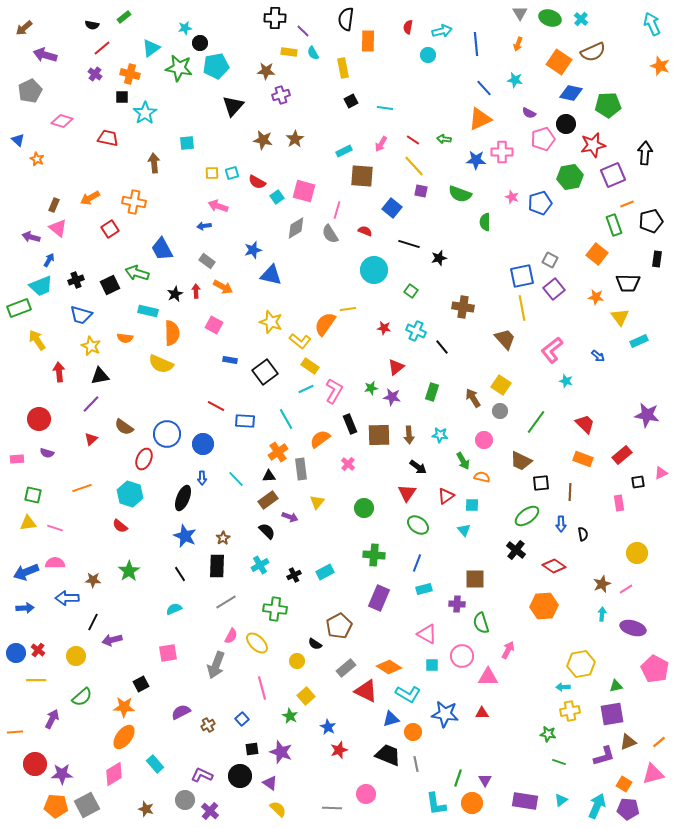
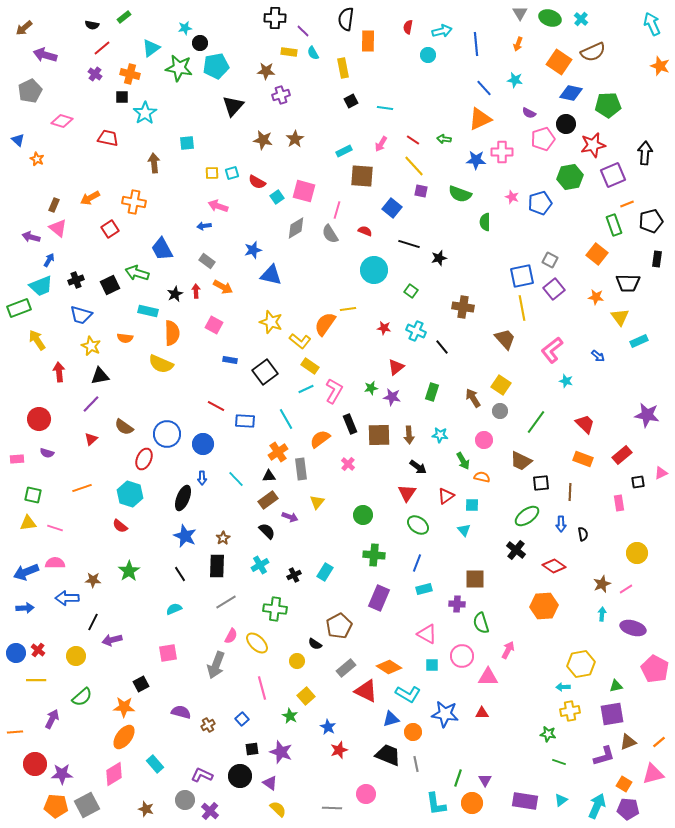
green circle at (364, 508): moved 1 px left, 7 px down
cyan rectangle at (325, 572): rotated 30 degrees counterclockwise
purple semicircle at (181, 712): rotated 42 degrees clockwise
